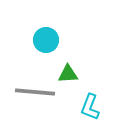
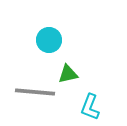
cyan circle: moved 3 px right
green triangle: rotated 10 degrees counterclockwise
